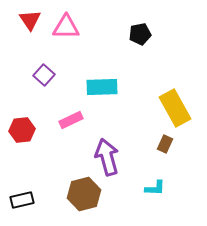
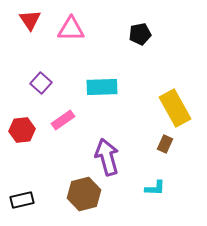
pink triangle: moved 5 px right, 2 px down
purple square: moved 3 px left, 8 px down
pink rectangle: moved 8 px left; rotated 10 degrees counterclockwise
